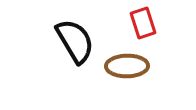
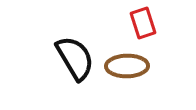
black semicircle: moved 17 px down
